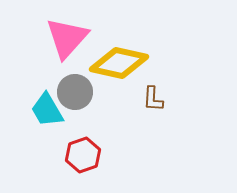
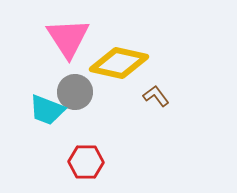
pink triangle: moved 1 px right; rotated 15 degrees counterclockwise
brown L-shape: moved 3 px right, 3 px up; rotated 140 degrees clockwise
cyan trapezoid: rotated 39 degrees counterclockwise
red hexagon: moved 3 px right, 7 px down; rotated 20 degrees clockwise
